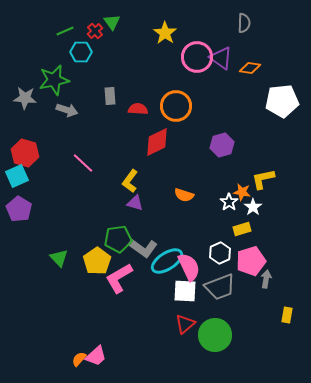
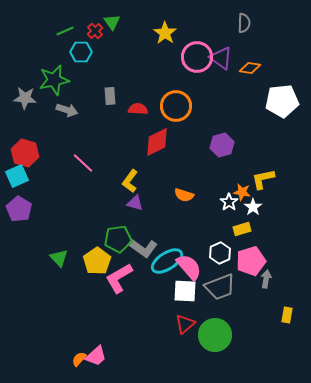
pink semicircle at (189, 267): rotated 16 degrees counterclockwise
